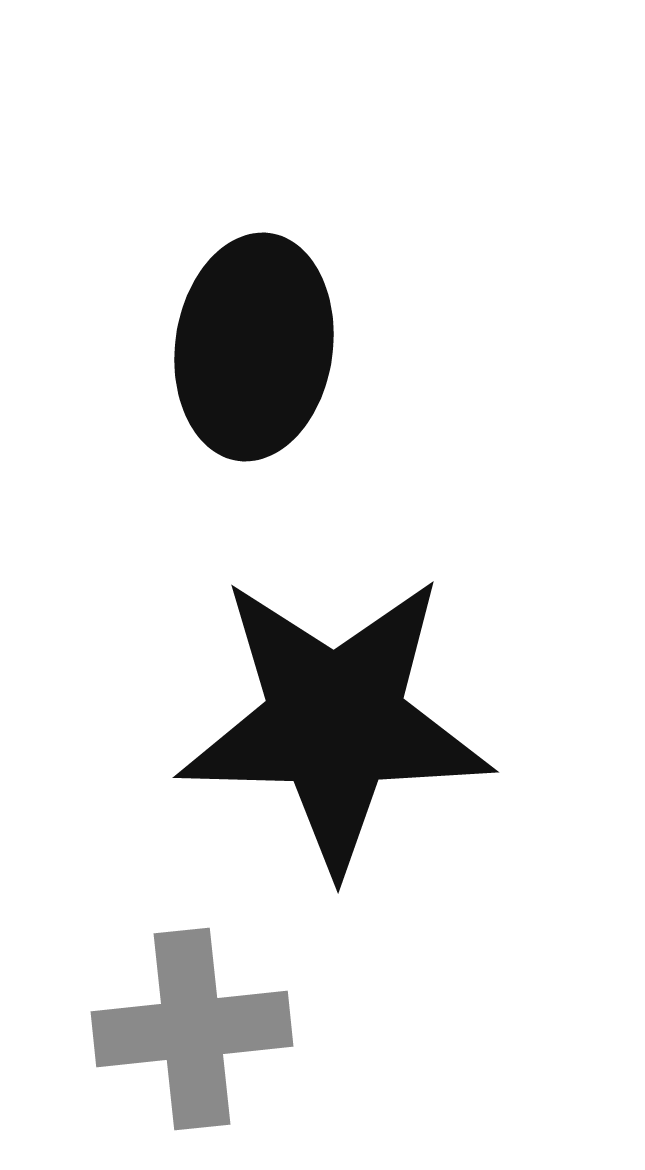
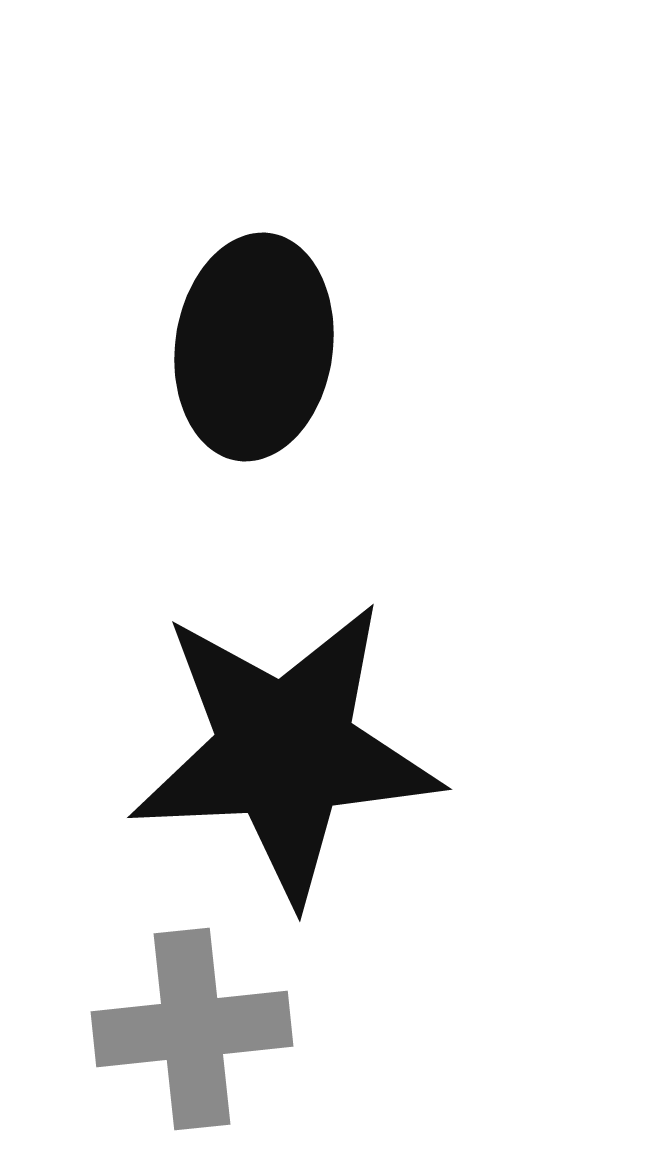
black star: moved 50 px left, 29 px down; rotated 4 degrees counterclockwise
